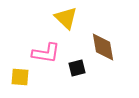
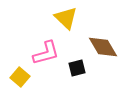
brown diamond: rotated 20 degrees counterclockwise
pink L-shape: rotated 24 degrees counterclockwise
yellow square: rotated 36 degrees clockwise
